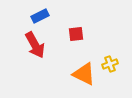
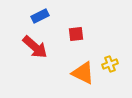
red arrow: moved 2 px down; rotated 20 degrees counterclockwise
orange triangle: moved 1 px left, 1 px up
